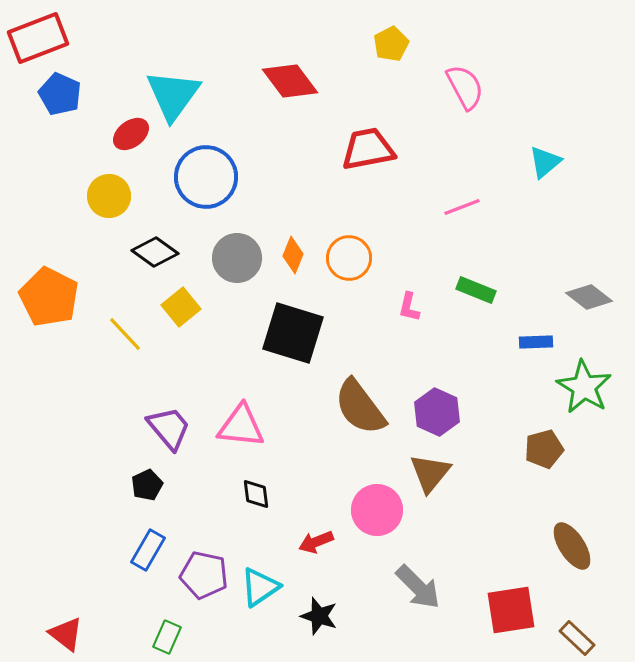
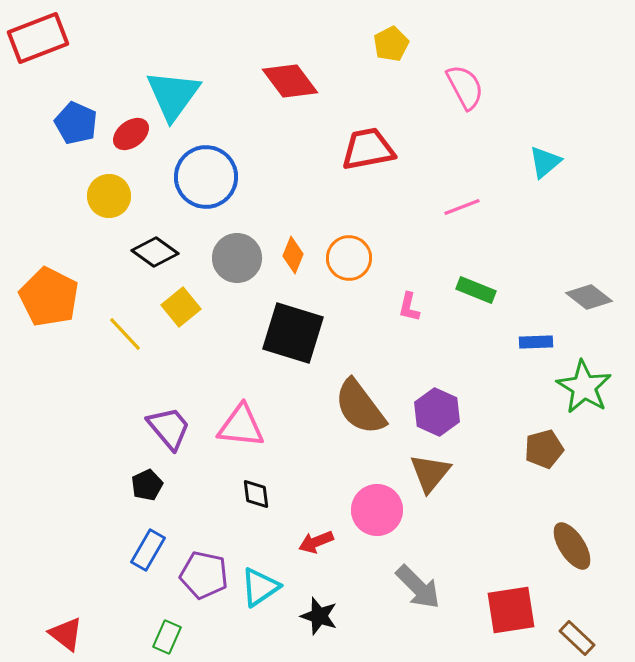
blue pentagon at (60, 94): moved 16 px right, 29 px down
